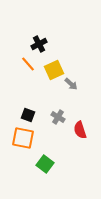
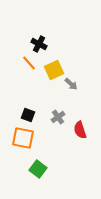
black cross: rotated 35 degrees counterclockwise
orange line: moved 1 px right, 1 px up
gray cross: rotated 24 degrees clockwise
green square: moved 7 px left, 5 px down
